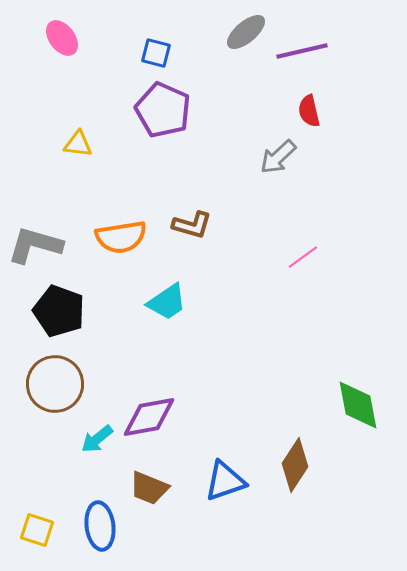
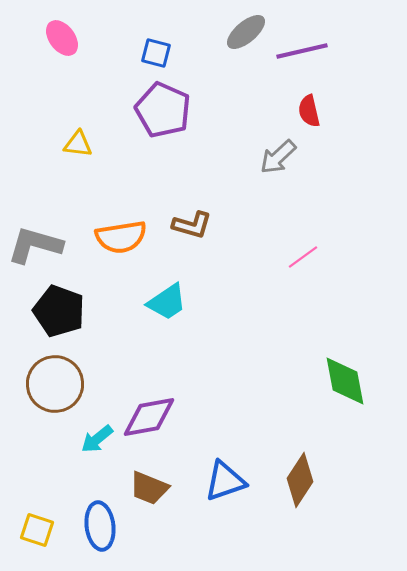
green diamond: moved 13 px left, 24 px up
brown diamond: moved 5 px right, 15 px down
